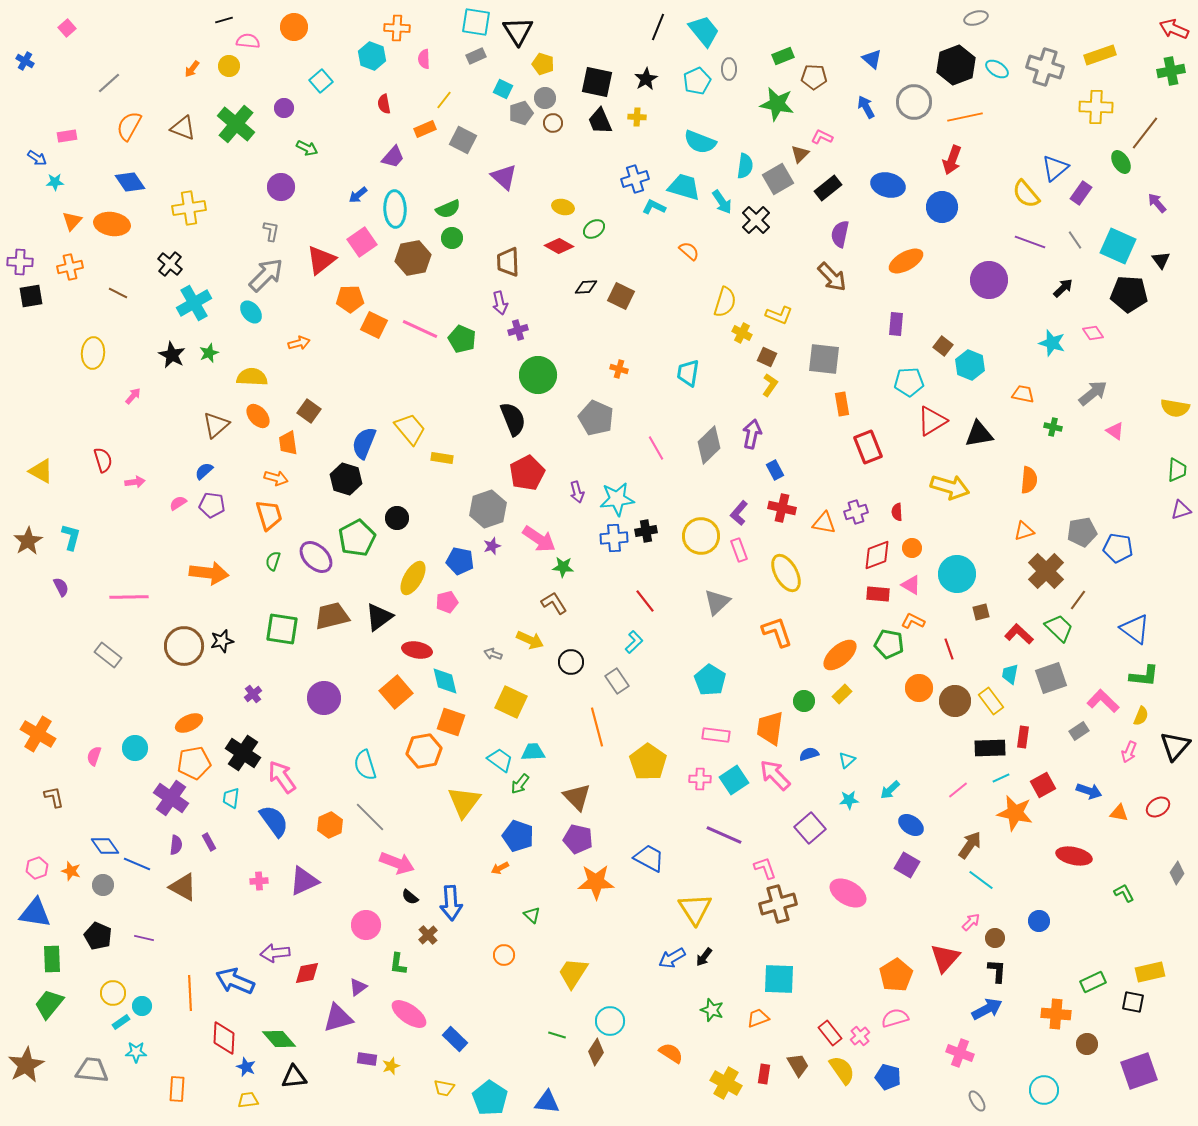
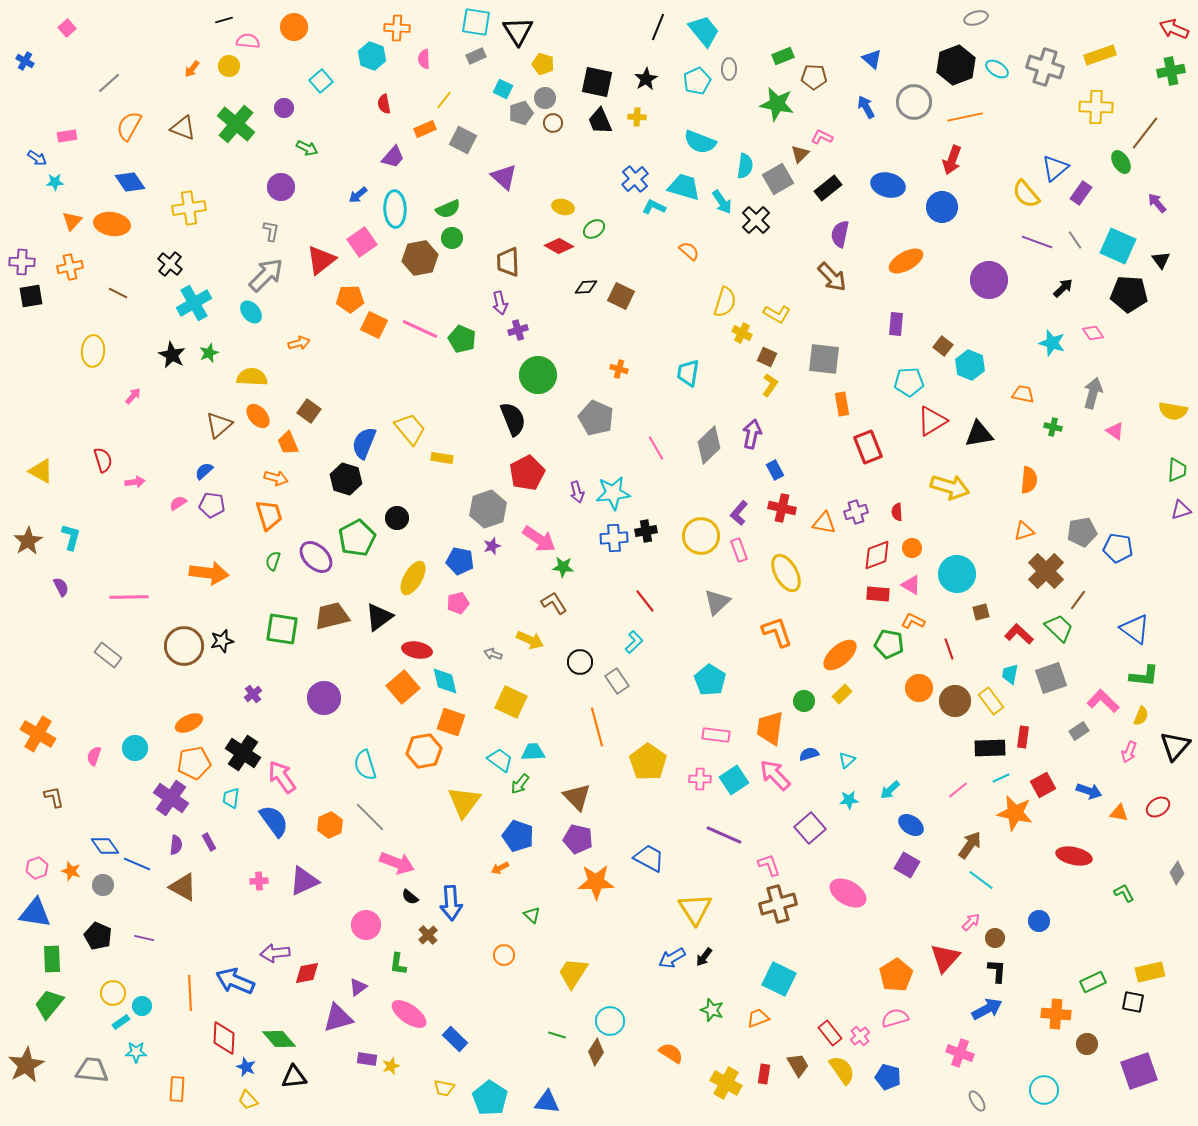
blue cross at (635, 179): rotated 24 degrees counterclockwise
purple line at (1030, 242): moved 7 px right
brown hexagon at (413, 258): moved 7 px right
purple cross at (20, 262): moved 2 px right
yellow L-shape at (779, 315): moved 2 px left, 1 px up; rotated 8 degrees clockwise
yellow ellipse at (93, 353): moved 2 px up
gray arrow at (1093, 393): rotated 36 degrees counterclockwise
yellow semicircle at (1175, 408): moved 2 px left, 3 px down
brown triangle at (216, 425): moved 3 px right
orange trapezoid at (288, 443): rotated 15 degrees counterclockwise
cyan star at (617, 499): moved 4 px left, 6 px up
pink pentagon at (447, 602): moved 11 px right, 1 px down
black circle at (571, 662): moved 9 px right
orange square at (396, 692): moved 7 px right, 5 px up
pink L-shape at (765, 868): moved 4 px right, 3 px up
cyan square at (779, 979): rotated 24 degrees clockwise
yellow trapezoid at (248, 1100): rotated 125 degrees counterclockwise
